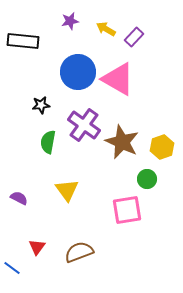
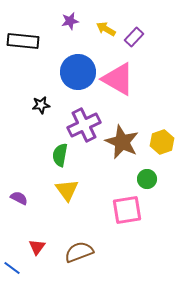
purple cross: rotated 28 degrees clockwise
green semicircle: moved 12 px right, 13 px down
yellow hexagon: moved 5 px up
